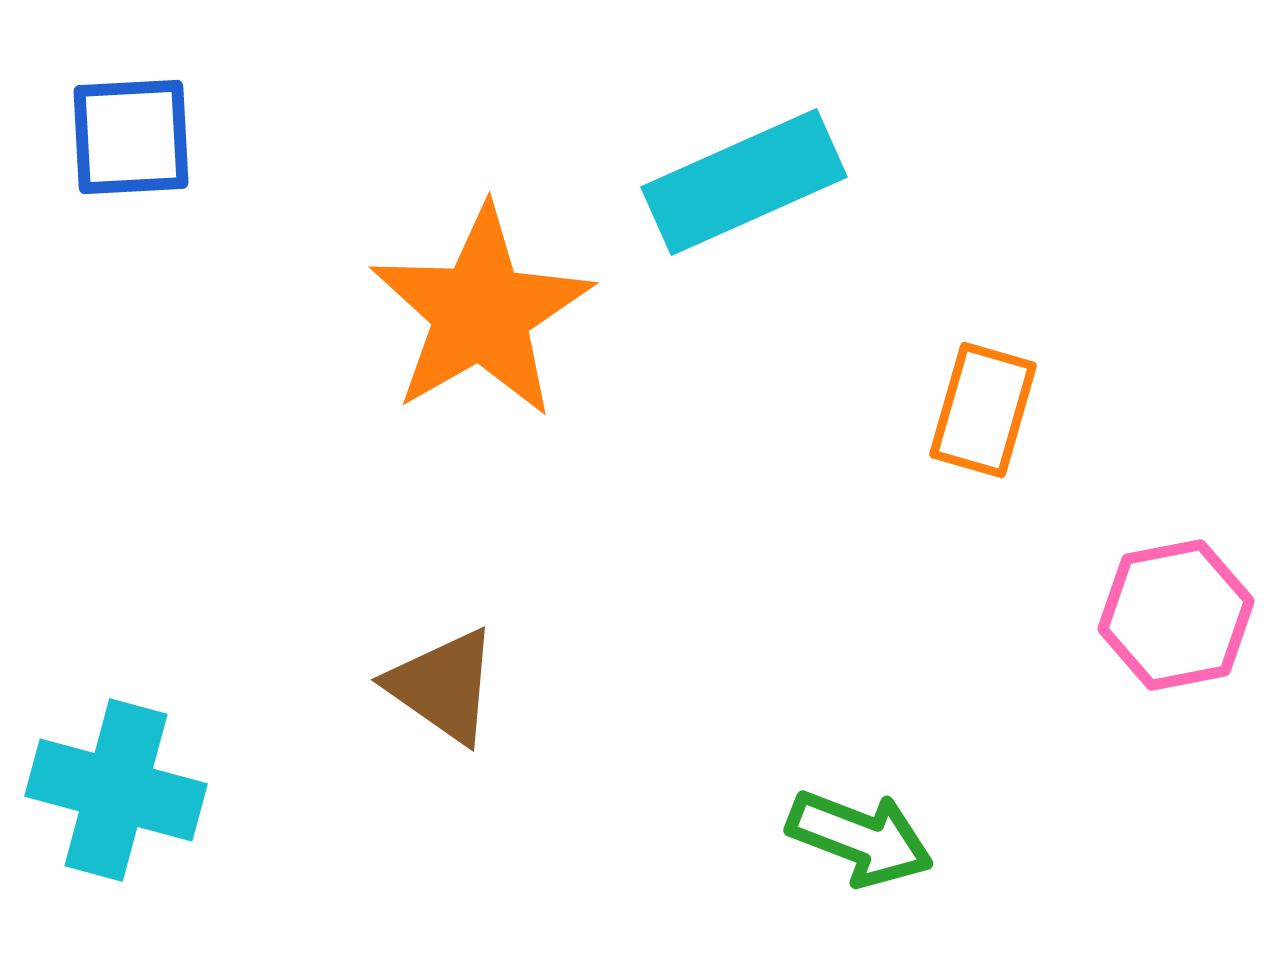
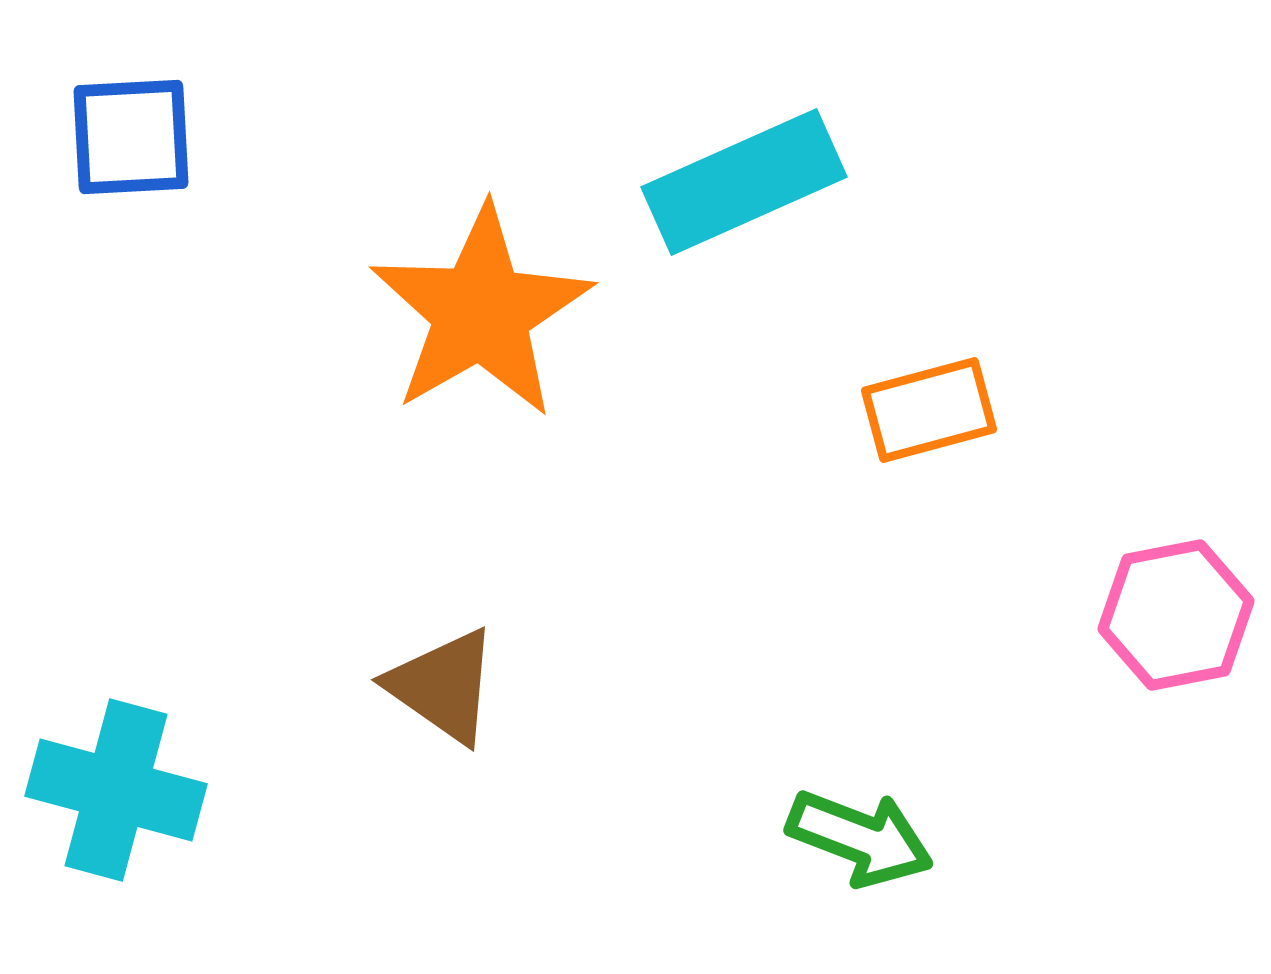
orange rectangle: moved 54 px left; rotated 59 degrees clockwise
